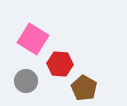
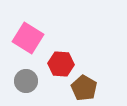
pink square: moved 5 px left, 1 px up
red hexagon: moved 1 px right
